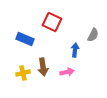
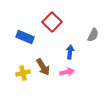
red square: rotated 18 degrees clockwise
blue rectangle: moved 2 px up
blue arrow: moved 5 px left, 2 px down
brown arrow: rotated 24 degrees counterclockwise
